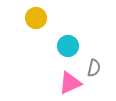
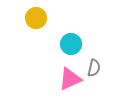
cyan circle: moved 3 px right, 2 px up
pink triangle: moved 4 px up
